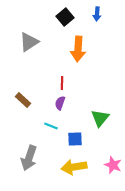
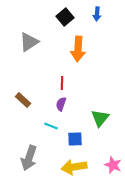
purple semicircle: moved 1 px right, 1 px down
